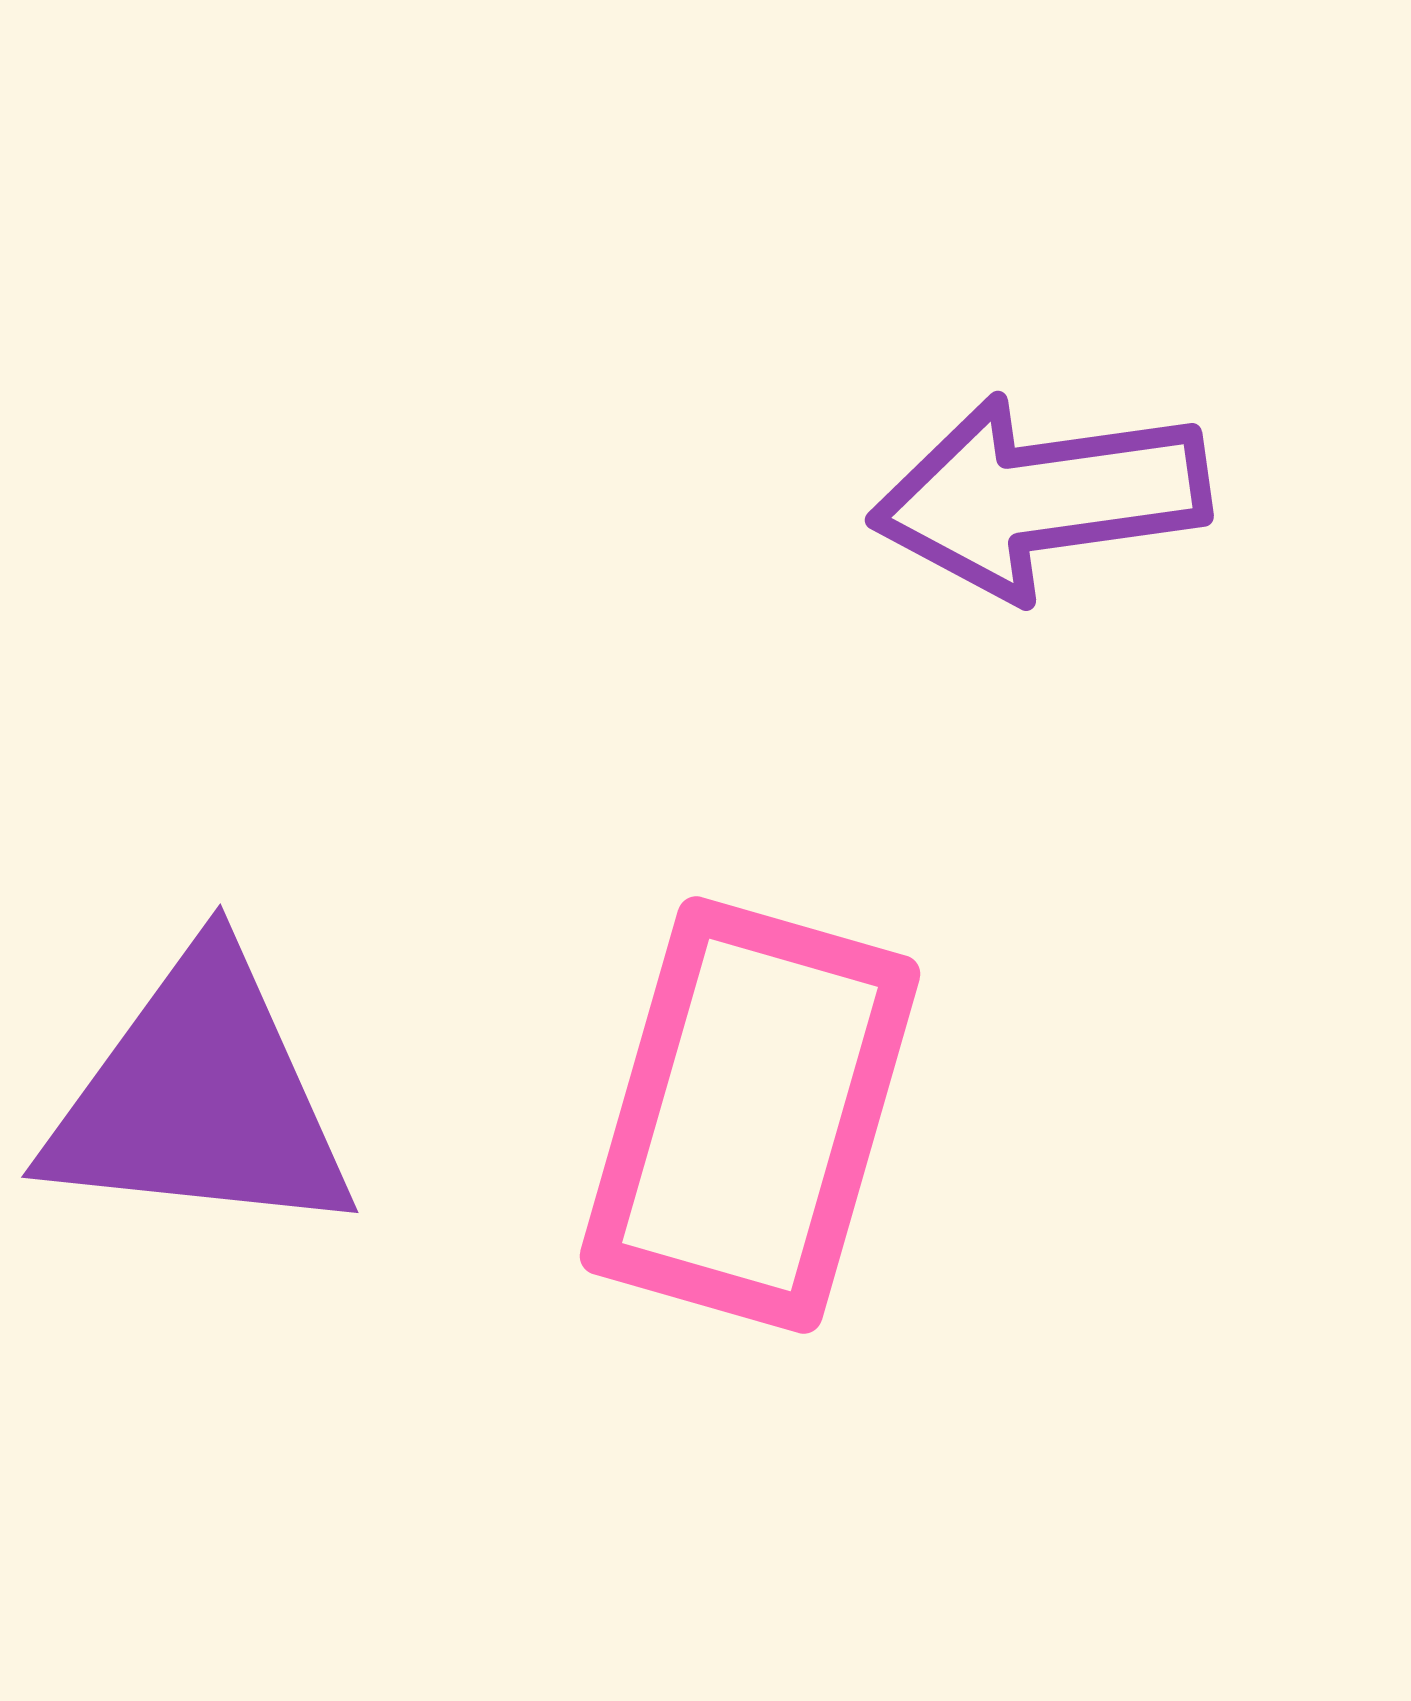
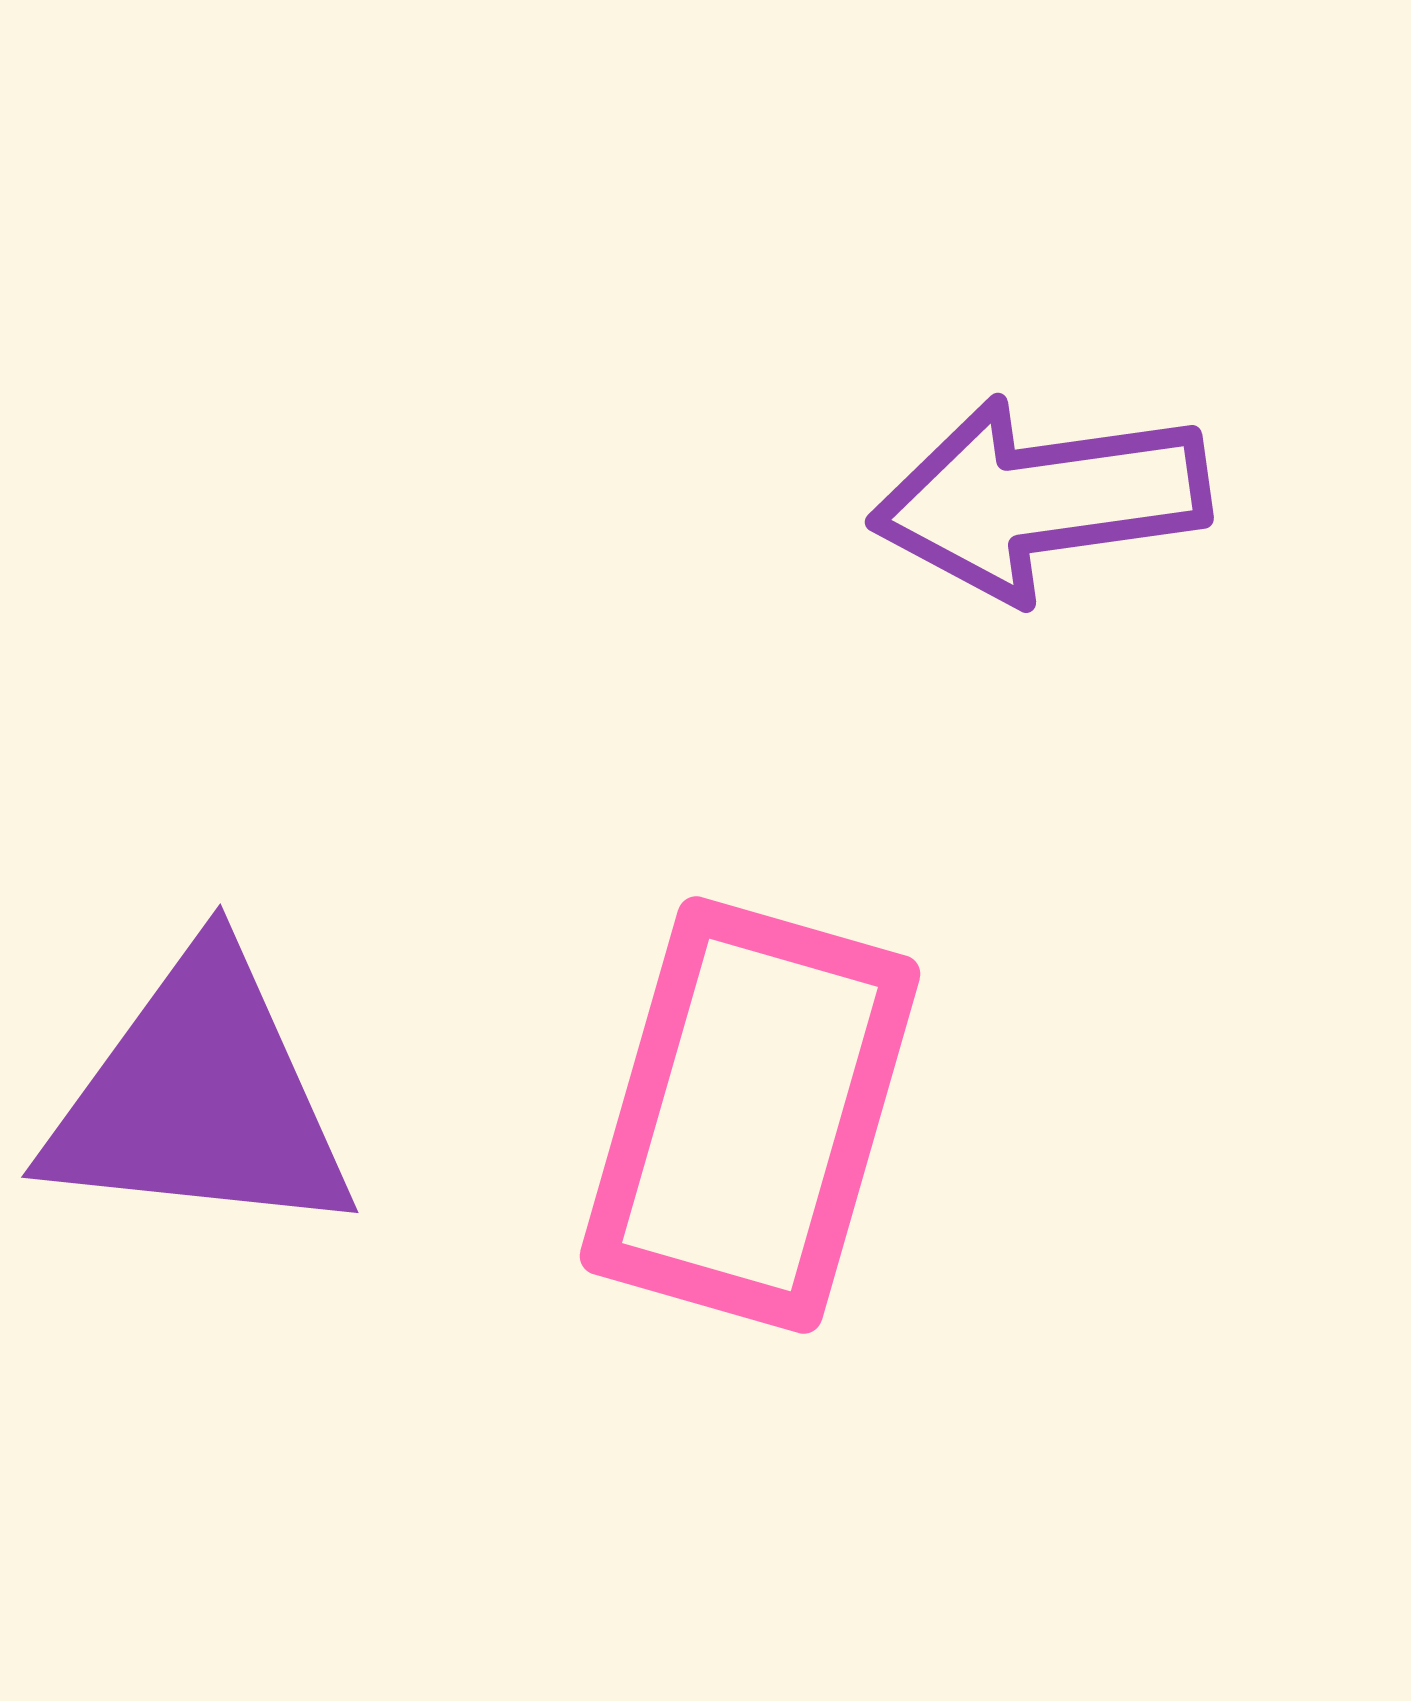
purple arrow: moved 2 px down
